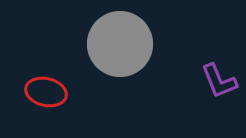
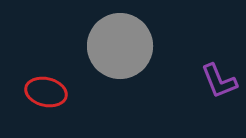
gray circle: moved 2 px down
